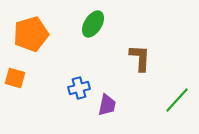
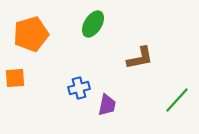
brown L-shape: rotated 76 degrees clockwise
orange square: rotated 20 degrees counterclockwise
